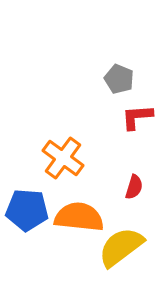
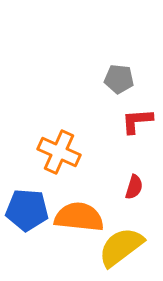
gray pentagon: rotated 16 degrees counterclockwise
red L-shape: moved 4 px down
orange cross: moved 4 px left, 6 px up; rotated 12 degrees counterclockwise
